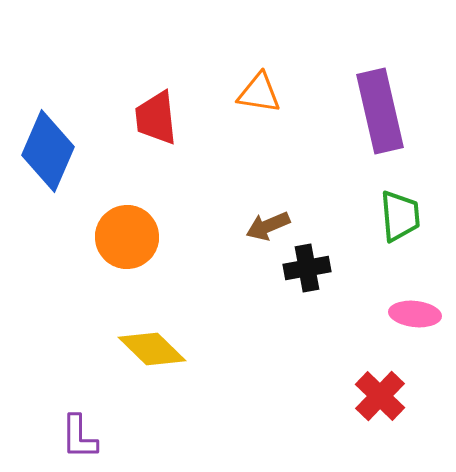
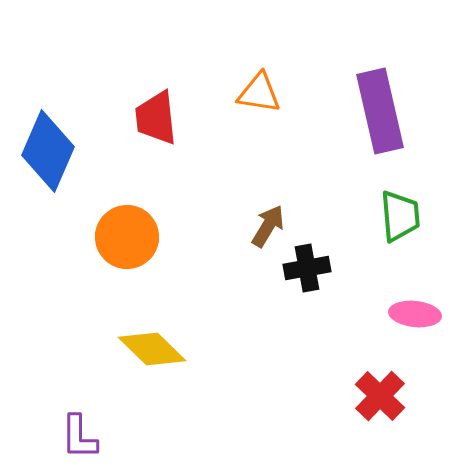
brown arrow: rotated 144 degrees clockwise
